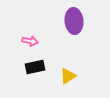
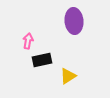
pink arrow: moved 2 px left; rotated 91 degrees counterclockwise
black rectangle: moved 7 px right, 7 px up
